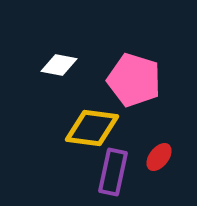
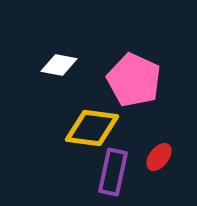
pink pentagon: rotated 8 degrees clockwise
